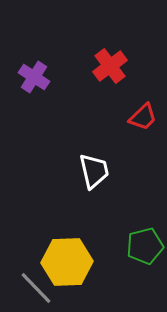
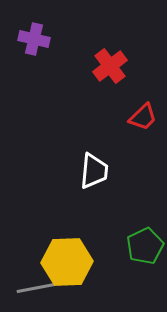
purple cross: moved 38 px up; rotated 20 degrees counterclockwise
white trapezoid: rotated 18 degrees clockwise
green pentagon: rotated 12 degrees counterclockwise
gray line: rotated 57 degrees counterclockwise
